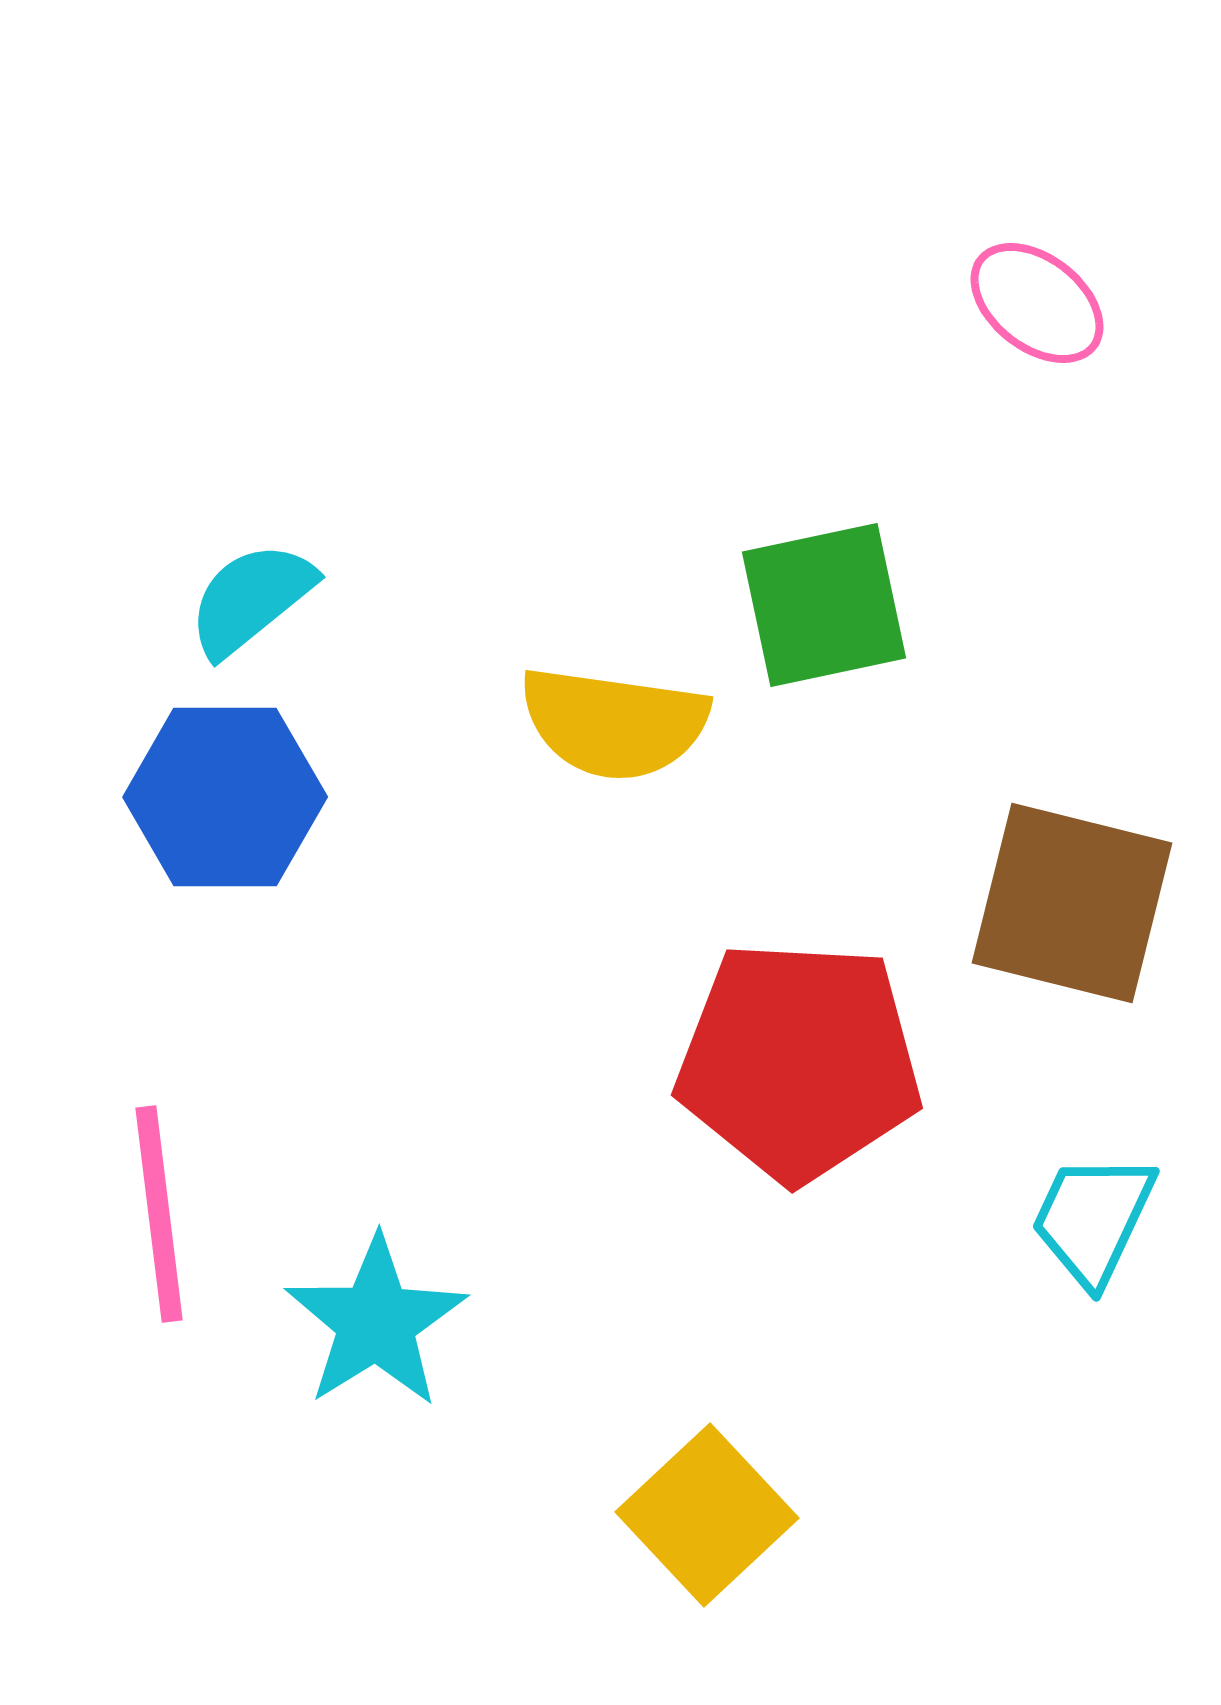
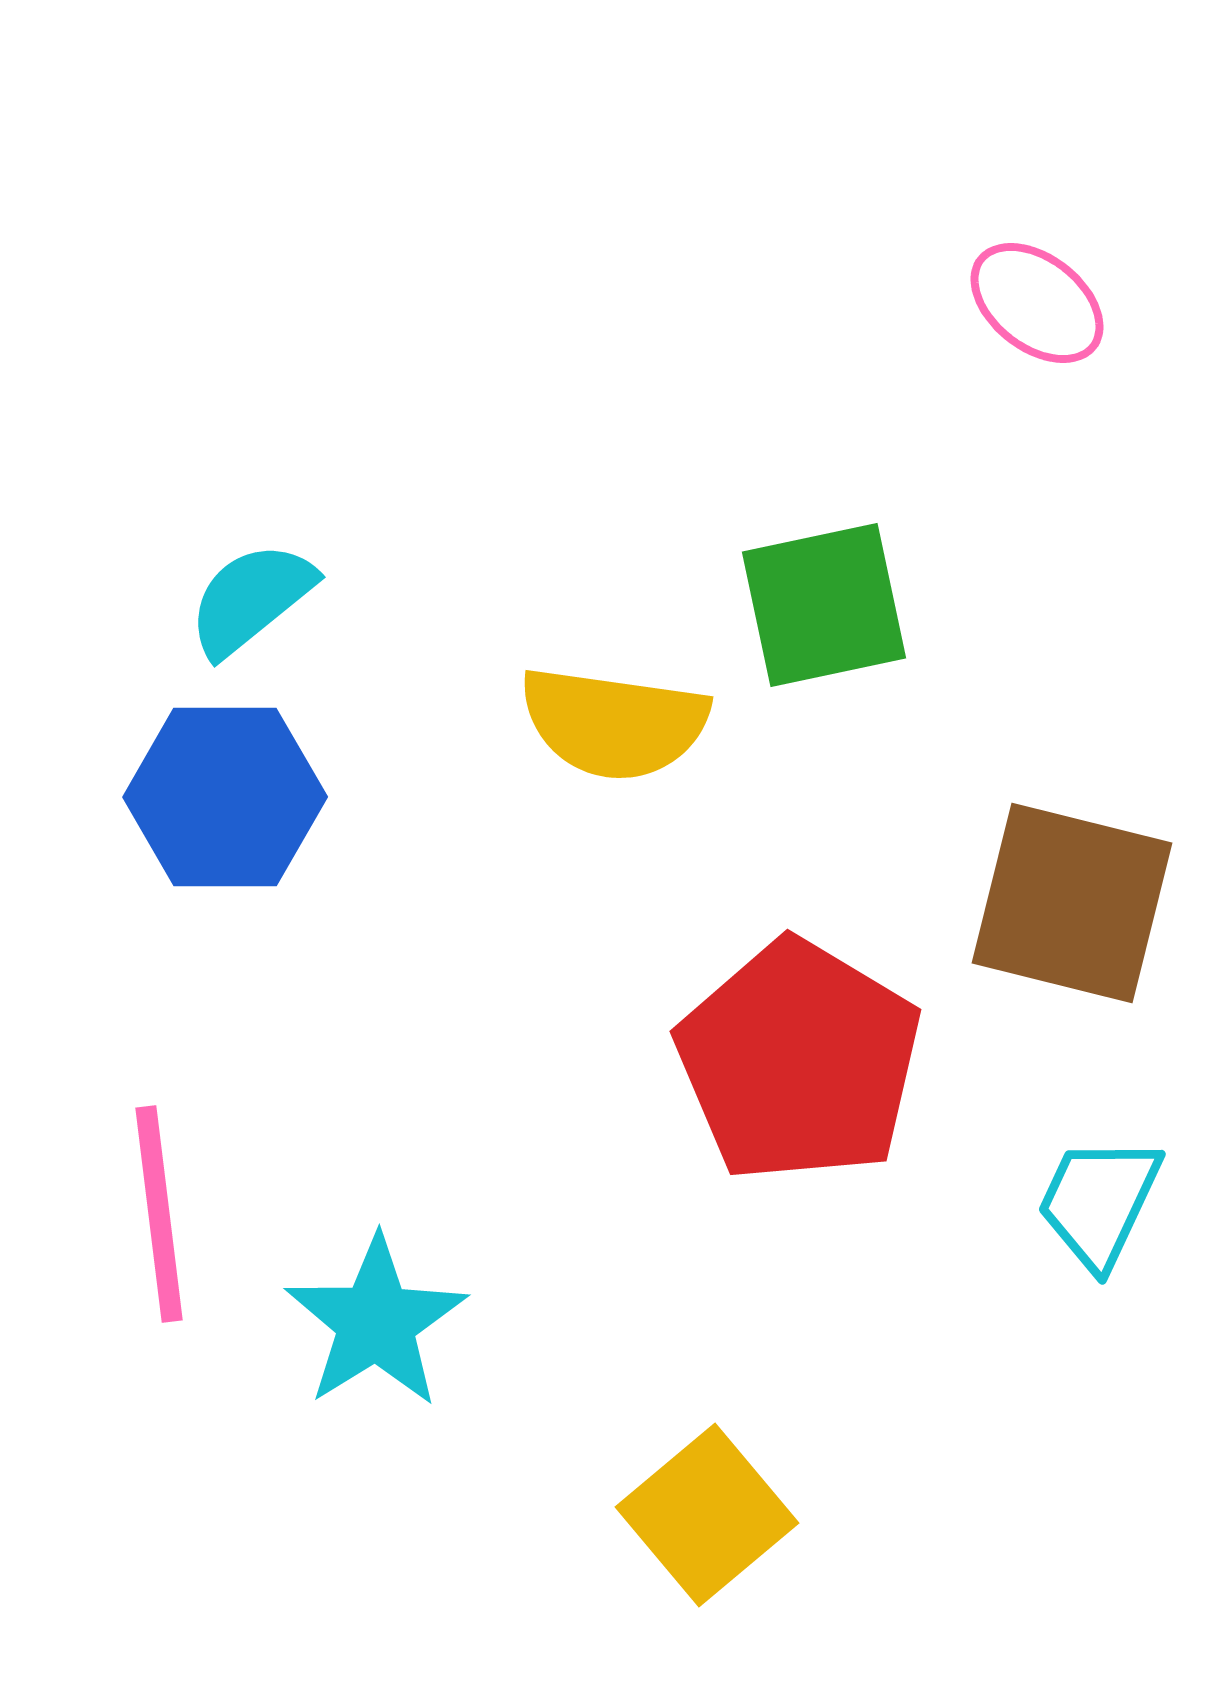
red pentagon: rotated 28 degrees clockwise
cyan trapezoid: moved 6 px right, 17 px up
yellow square: rotated 3 degrees clockwise
